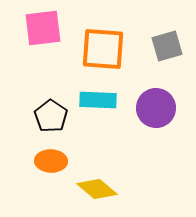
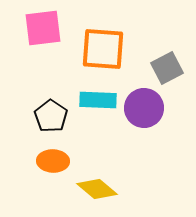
gray square: moved 22 px down; rotated 12 degrees counterclockwise
purple circle: moved 12 px left
orange ellipse: moved 2 px right
